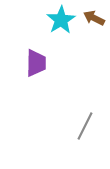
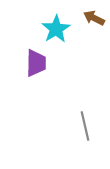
cyan star: moved 5 px left, 9 px down
gray line: rotated 40 degrees counterclockwise
